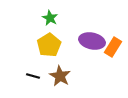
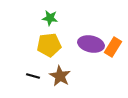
green star: rotated 21 degrees counterclockwise
purple ellipse: moved 1 px left, 3 px down
yellow pentagon: rotated 25 degrees clockwise
